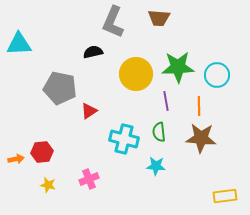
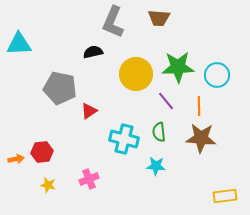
purple line: rotated 30 degrees counterclockwise
